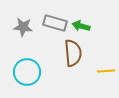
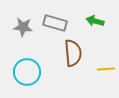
green arrow: moved 14 px right, 5 px up
yellow line: moved 2 px up
